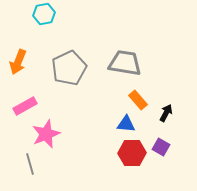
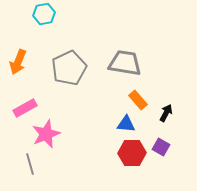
pink rectangle: moved 2 px down
